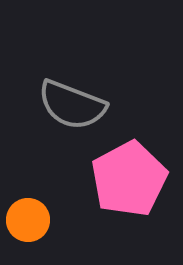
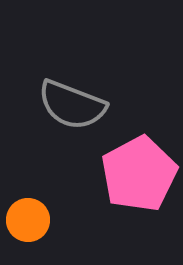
pink pentagon: moved 10 px right, 5 px up
